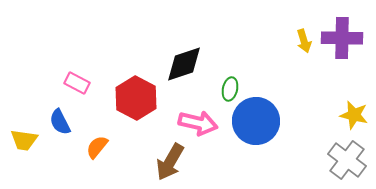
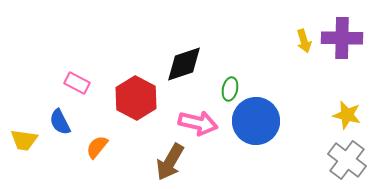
yellow star: moved 7 px left
